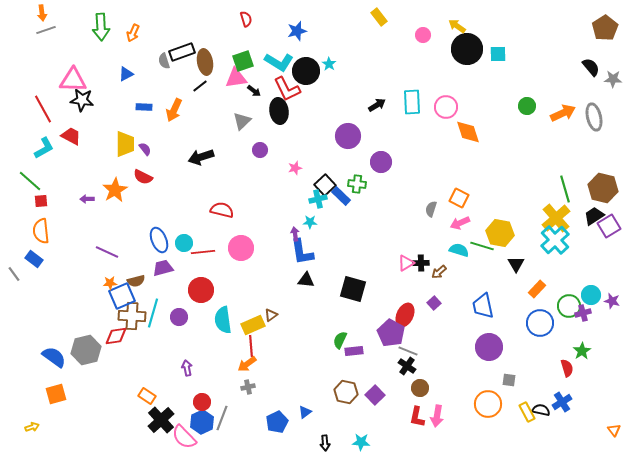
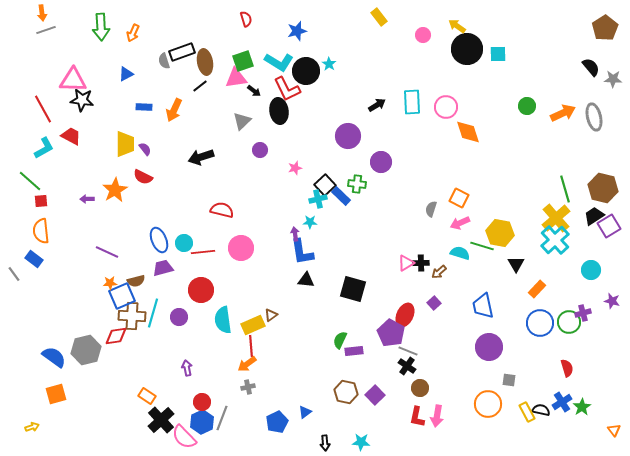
cyan semicircle at (459, 250): moved 1 px right, 3 px down
cyan circle at (591, 295): moved 25 px up
green circle at (569, 306): moved 16 px down
green star at (582, 351): moved 56 px down
